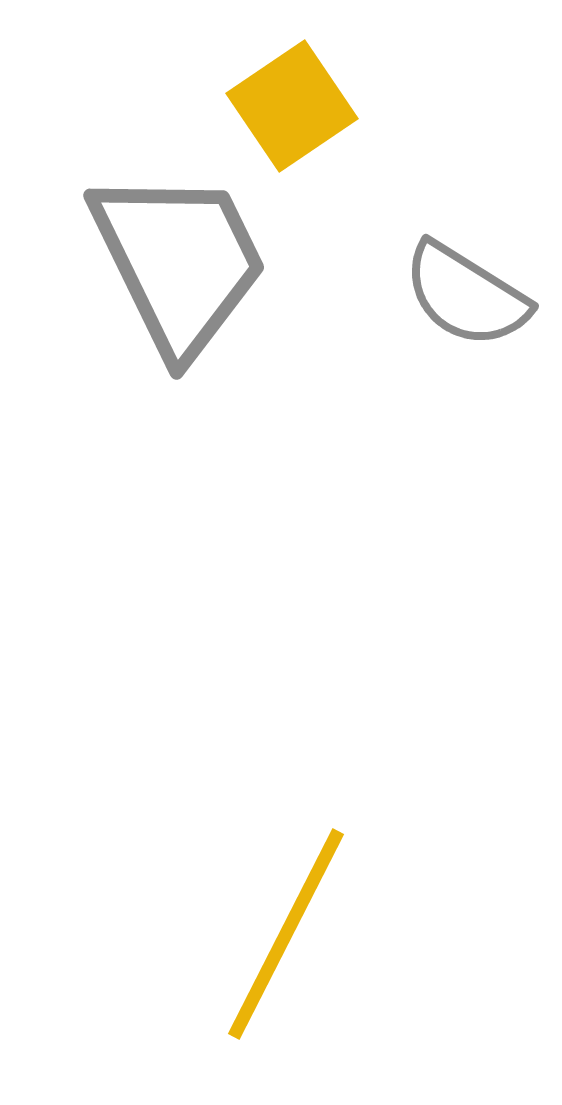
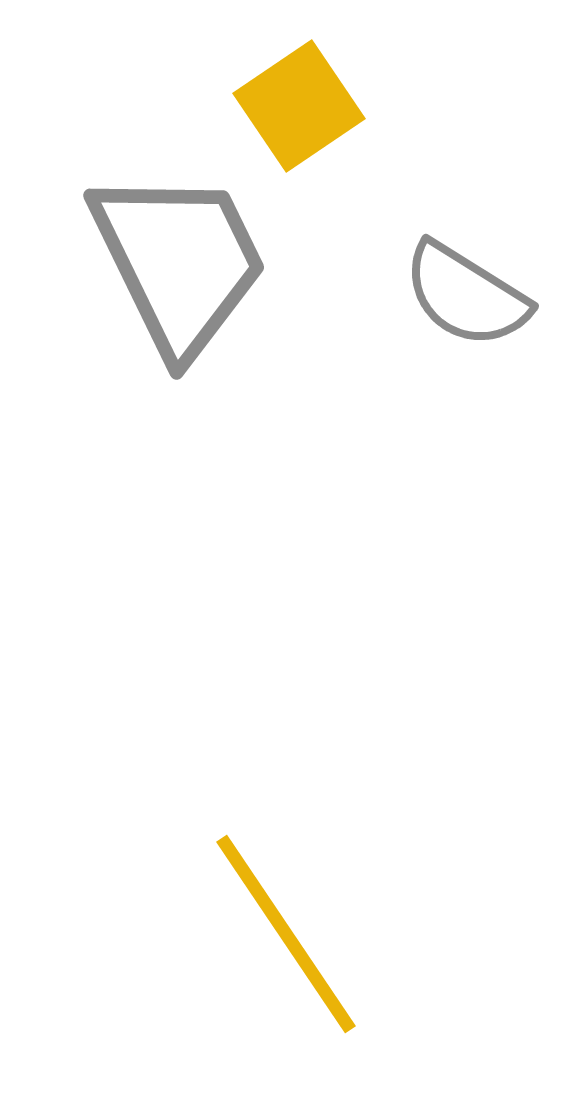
yellow square: moved 7 px right
yellow line: rotated 61 degrees counterclockwise
